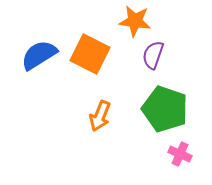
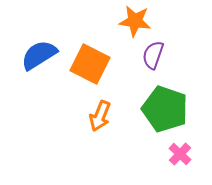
orange square: moved 10 px down
pink cross: rotated 20 degrees clockwise
